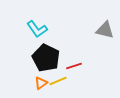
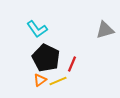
gray triangle: rotated 30 degrees counterclockwise
red line: moved 2 px left, 2 px up; rotated 49 degrees counterclockwise
orange triangle: moved 1 px left, 3 px up
